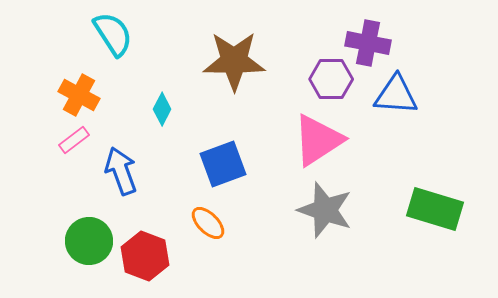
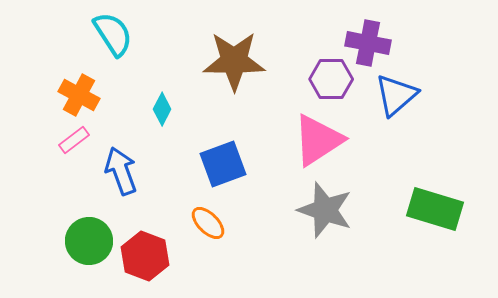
blue triangle: rotated 45 degrees counterclockwise
